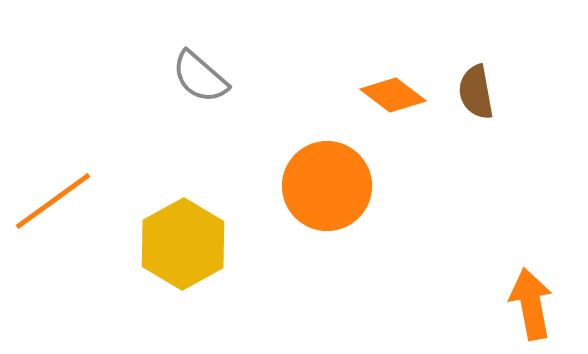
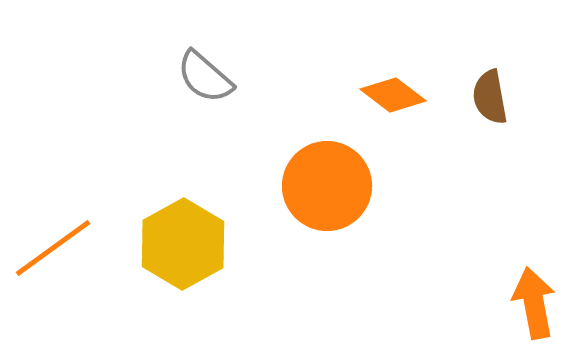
gray semicircle: moved 5 px right
brown semicircle: moved 14 px right, 5 px down
orange line: moved 47 px down
orange arrow: moved 3 px right, 1 px up
